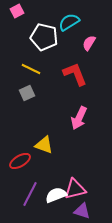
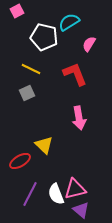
pink semicircle: moved 1 px down
pink arrow: rotated 35 degrees counterclockwise
yellow triangle: rotated 24 degrees clockwise
white semicircle: moved 1 px up; rotated 90 degrees counterclockwise
purple triangle: moved 1 px left, 1 px up; rotated 24 degrees clockwise
